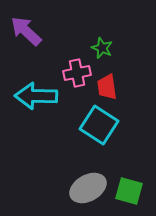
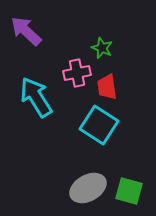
cyan arrow: moved 1 px down; rotated 57 degrees clockwise
